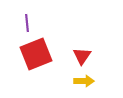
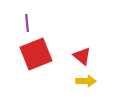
red triangle: rotated 24 degrees counterclockwise
yellow arrow: moved 2 px right
